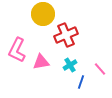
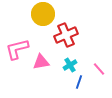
pink L-shape: moved 1 px up; rotated 50 degrees clockwise
pink line: moved 1 px left
blue line: moved 2 px left
